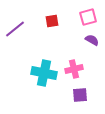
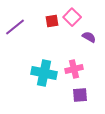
pink square: moved 16 px left; rotated 30 degrees counterclockwise
purple line: moved 2 px up
purple semicircle: moved 3 px left, 3 px up
